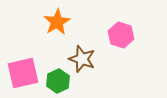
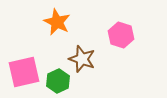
orange star: rotated 16 degrees counterclockwise
pink square: moved 1 px right, 1 px up
